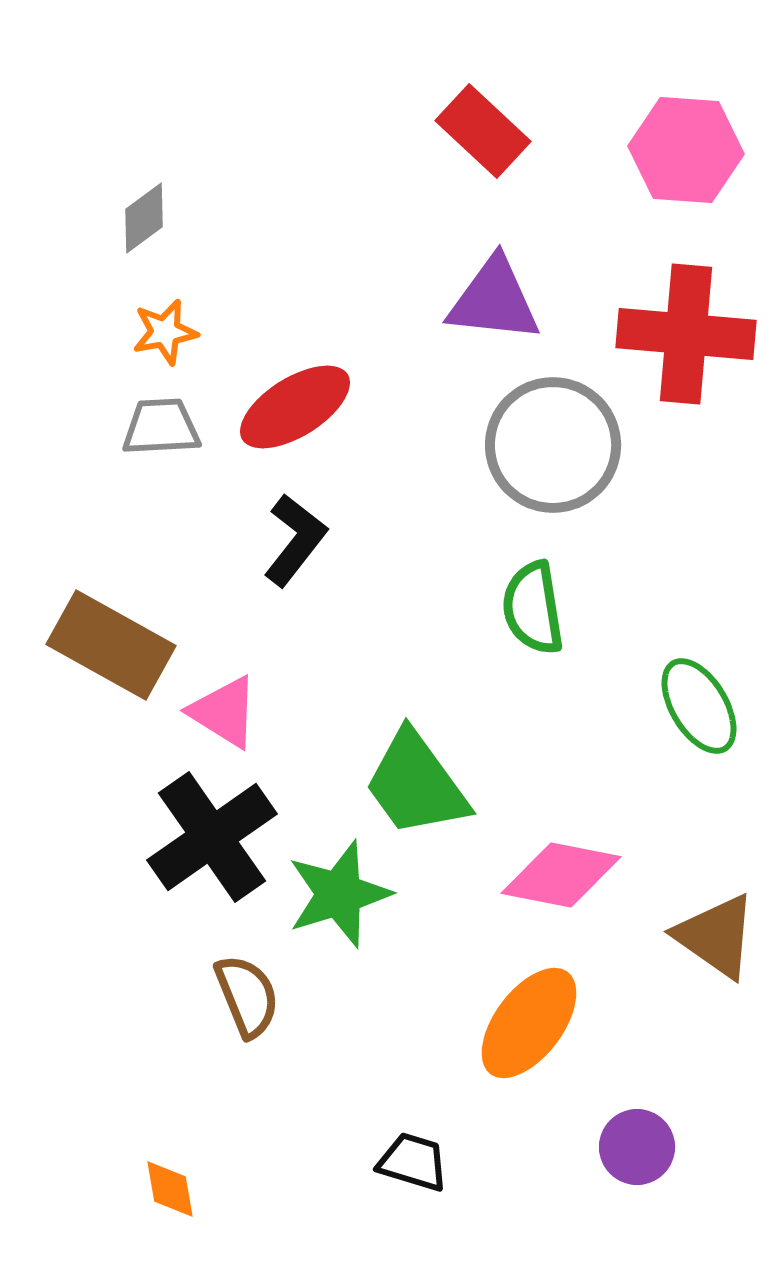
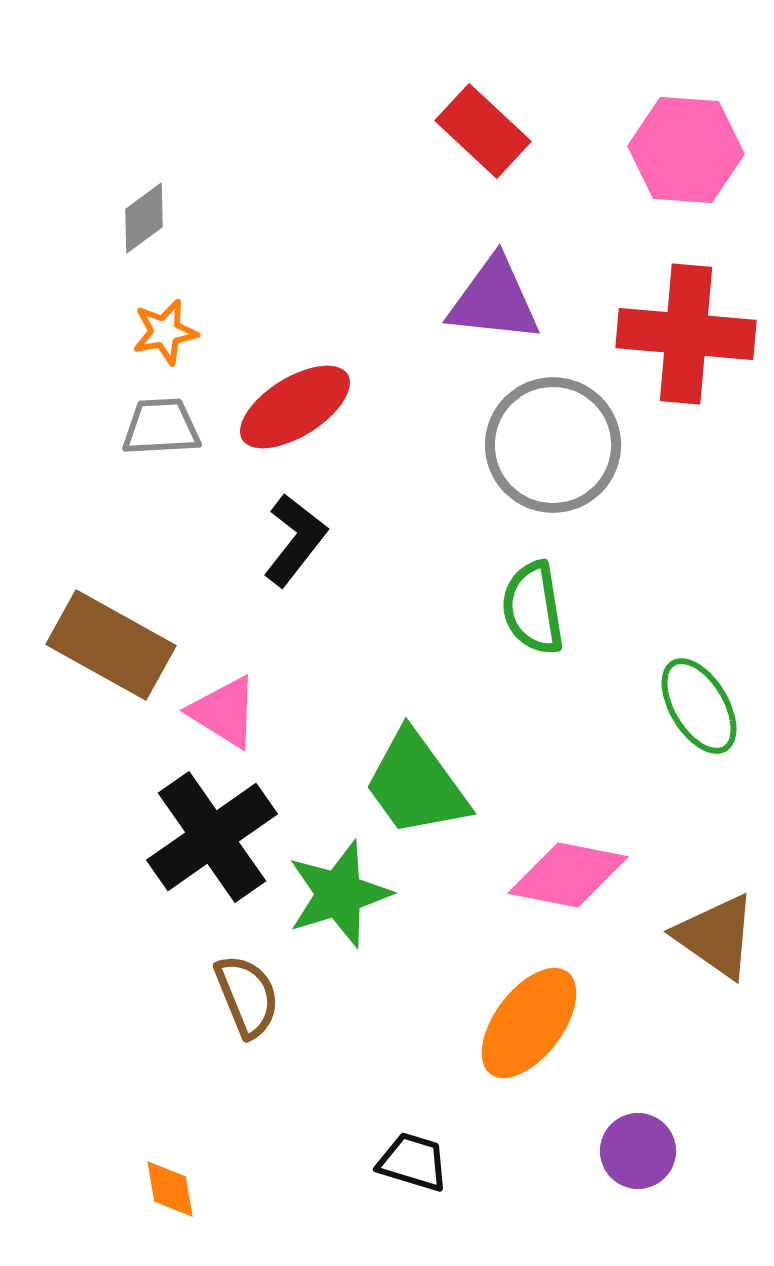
pink diamond: moved 7 px right
purple circle: moved 1 px right, 4 px down
